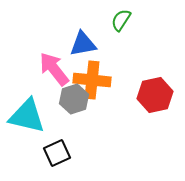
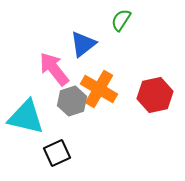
blue triangle: rotated 28 degrees counterclockwise
orange cross: moved 7 px right, 9 px down; rotated 24 degrees clockwise
gray hexagon: moved 2 px left, 2 px down
cyan triangle: moved 1 px left, 1 px down
